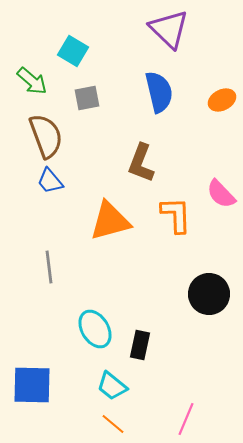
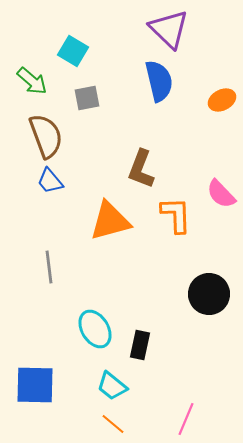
blue semicircle: moved 11 px up
brown L-shape: moved 6 px down
blue square: moved 3 px right
